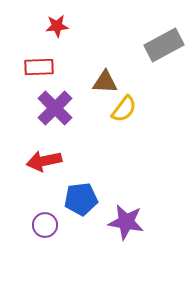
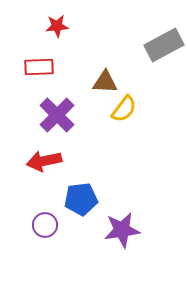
purple cross: moved 2 px right, 7 px down
purple star: moved 4 px left, 8 px down; rotated 18 degrees counterclockwise
